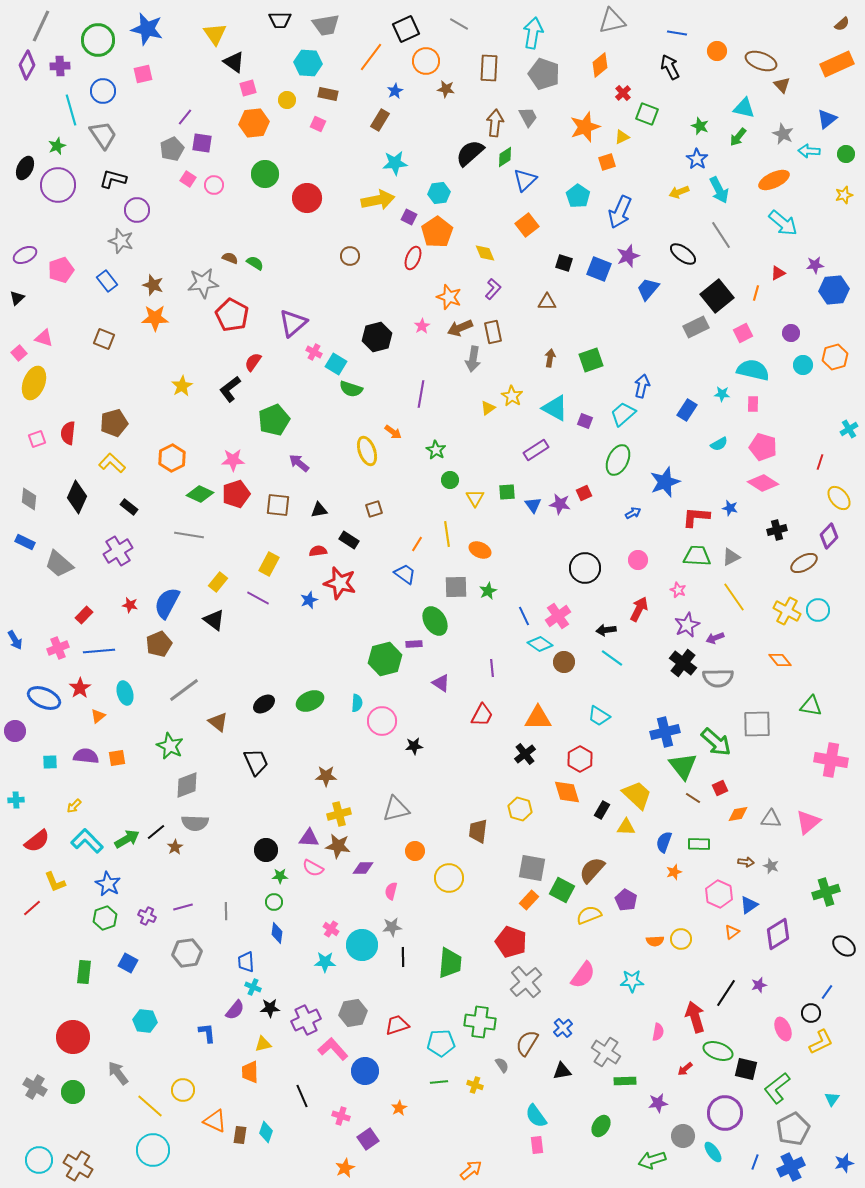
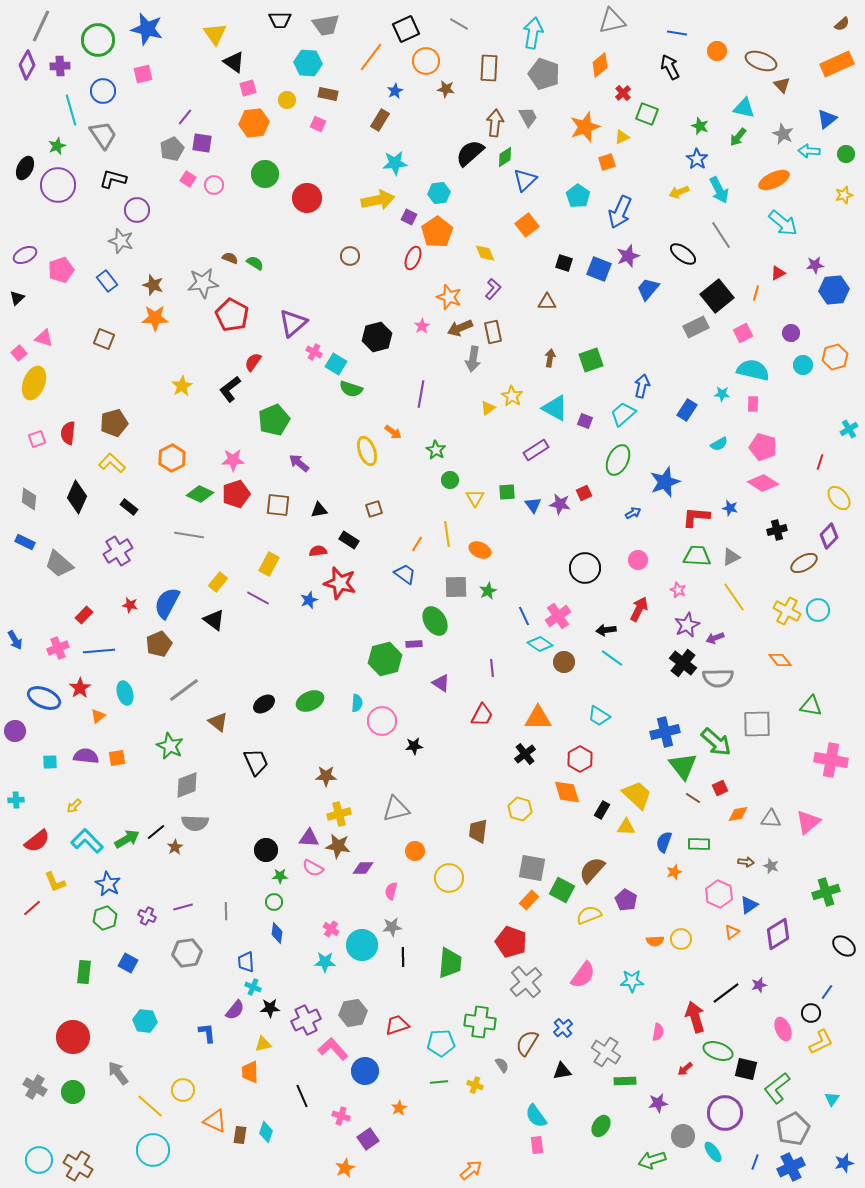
black line at (726, 993): rotated 20 degrees clockwise
